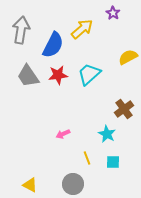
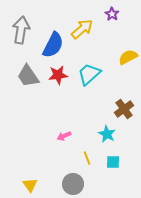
purple star: moved 1 px left, 1 px down
pink arrow: moved 1 px right, 2 px down
yellow triangle: rotated 28 degrees clockwise
